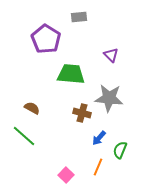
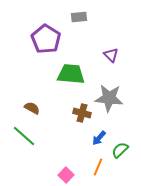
green semicircle: rotated 24 degrees clockwise
